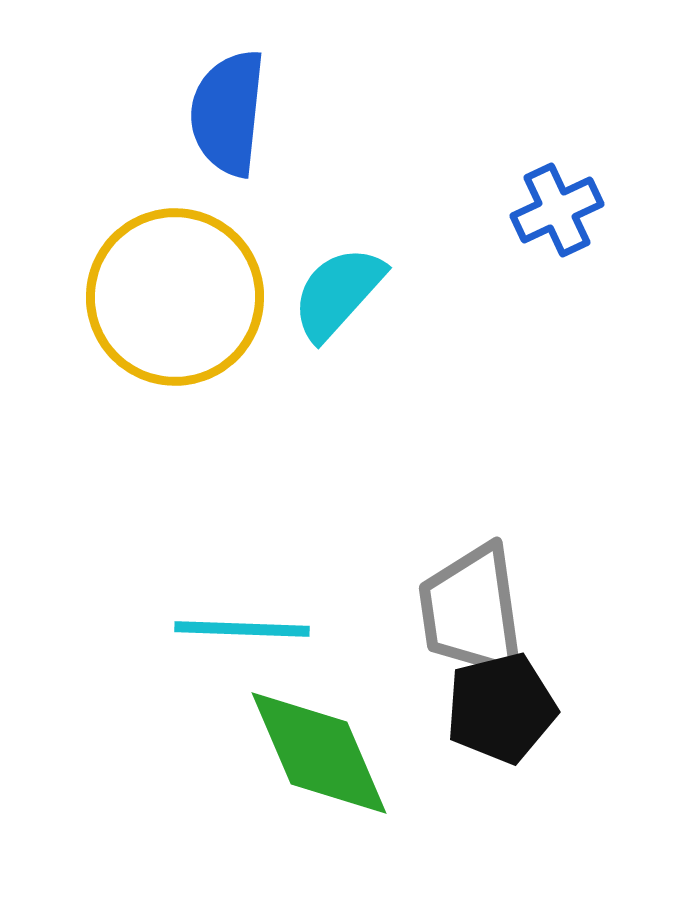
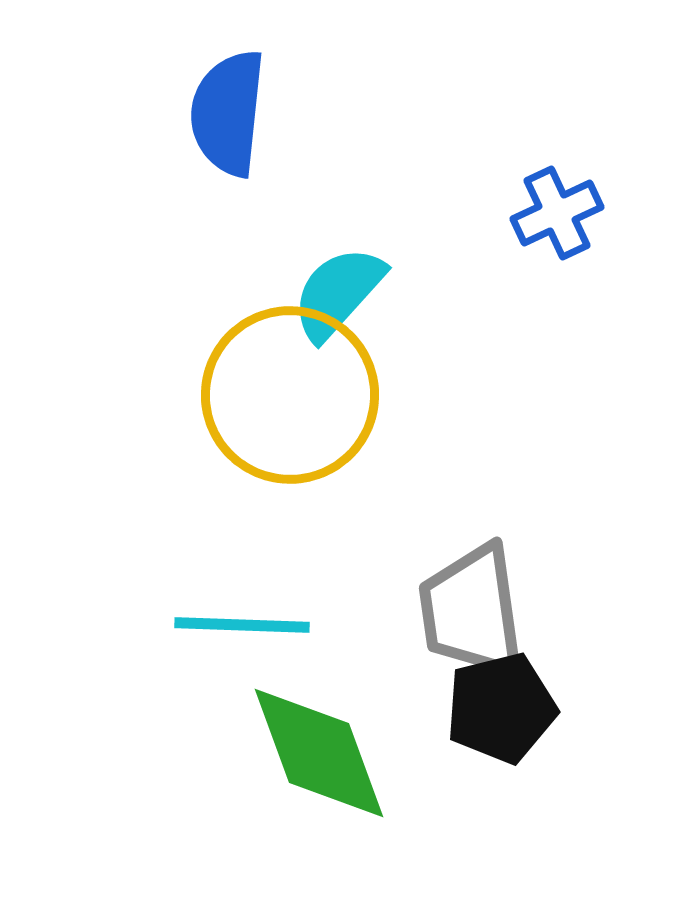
blue cross: moved 3 px down
yellow circle: moved 115 px right, 98 px down
cyan line: moved 4 px up
green diamond: rotated 3 degrees clockwise
